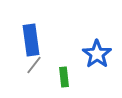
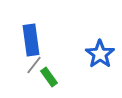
blue star: moved 3 px right
green rectangle: moved 15 px left; rotated 30 degrees counterclockwise
